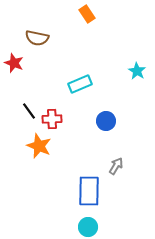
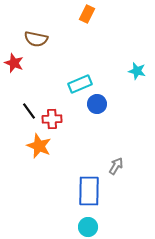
orange rectangle: rotated 60 degrees clockwise
brown semicircle: moved 1 px left, 1 px down
cyan star: rotated 18 degrees counterclockwise
blue circle: moved 9 px left, 17 px up
